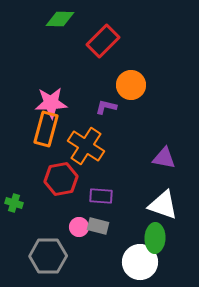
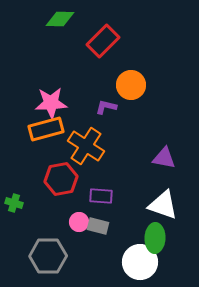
orange rectangle: rotated 60 degrees clockwise
pink circle: moved 5 px up
